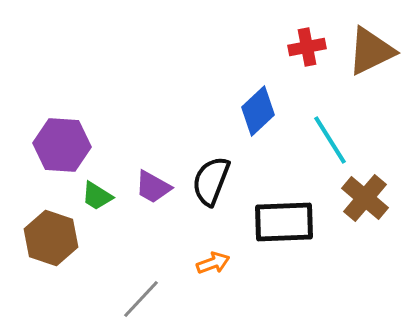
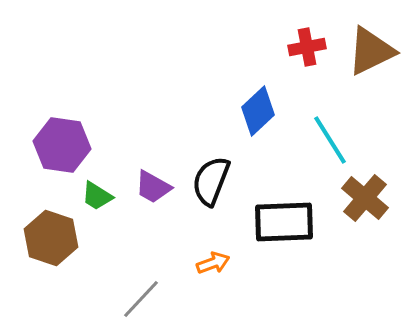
purple hexagon: rotated 4 degrees clockwise
